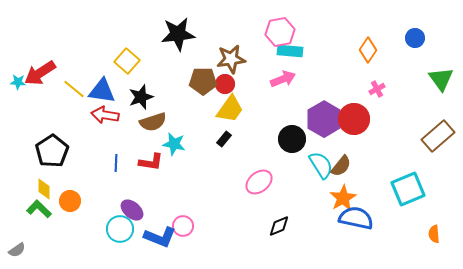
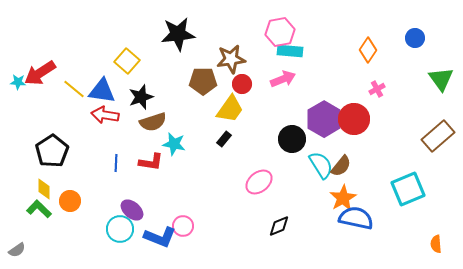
red circle at (225, 84): moved 17 px right
orange semicircle at (434, 234): moved 2 px right, 10 px down
